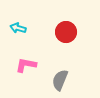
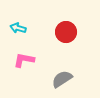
pink L-shape: moved 2 px left, 5 px up
gray semicircle: moved 2 px right, 1 px up; rotated 35 degrees clockwise
